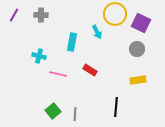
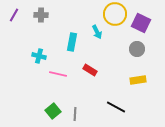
black line: rotated 66 degrees counterclockwise
